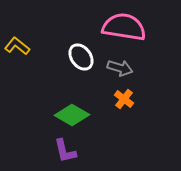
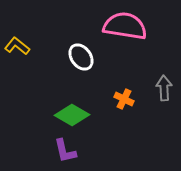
pink semicircle: moved 1 px right, 1 px up
gray arrow: moved 44 px right, 20 px down; rotated 110 degrees counterclockwise
orange cross: rotated 12 degrees counterclockwise
